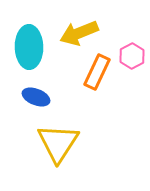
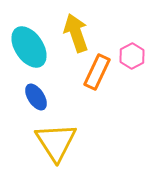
yellow arrow: moved 3 px left; rotated 93 degrees clockwise
cyan ellipse: rotated 33 degrees counterclockwise
blue ellipse: rotated 36 degrees clockwise
yellow triangle: moved 2 px left, 1 px up; rotated 6 degrees counterclockwise
